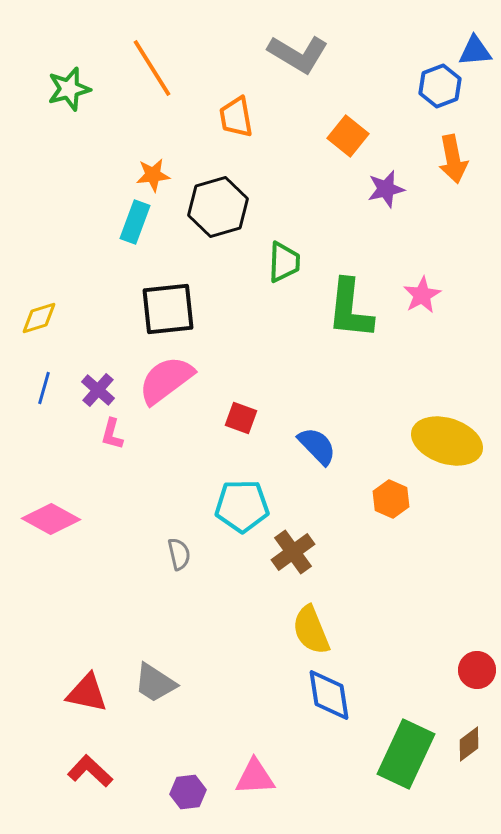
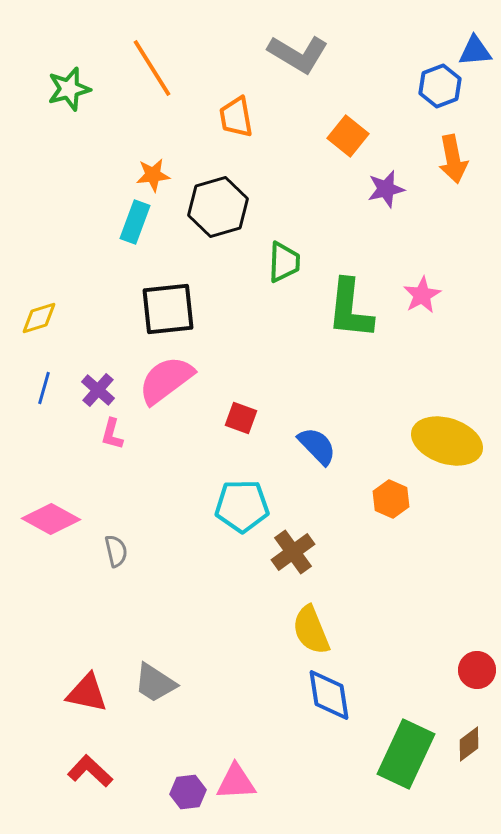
gray semicircle: moved 63 px left, 3 px up
pink triangle: moved 19 px left, 5 px down
